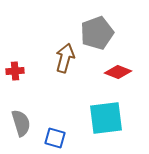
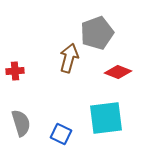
brown arrow: moved 4 px right
blue square: moved 6 px right, 4 px up; rotated 10 degrees clockwise
